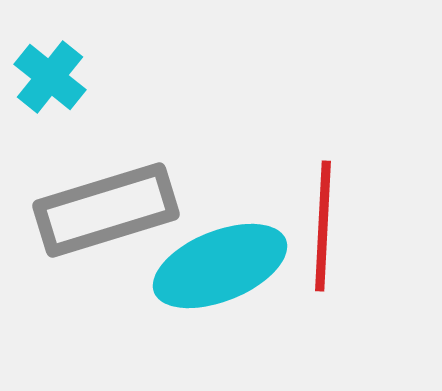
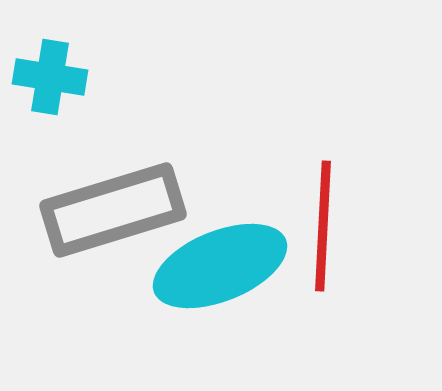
cyan cross: rotated 30 degrees counterclockwise
gray rectangle: moved 7 px right
